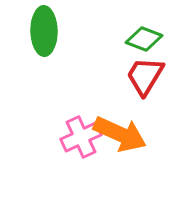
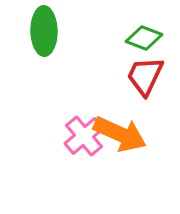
green diamond: moved 1 px up
red trapezoid: rotated 6 degrees counterclockwise
pink cross: moved 3 px right, 1 px up; rotated 15 degrees counterclockwise
